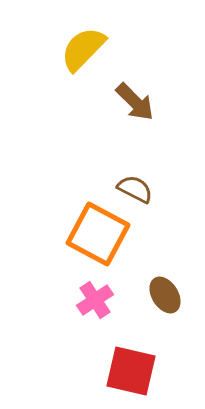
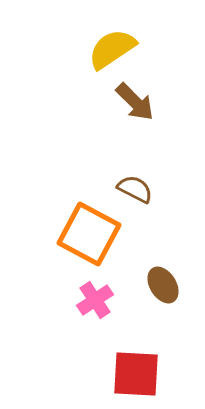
yellow semicircle: moved 29 px right; rotated 12 degrees clockwise
orange square: moved 9 px left
brown ellipse: moved 2 px left, 10 px up
red square: moved 5 px right, 3 px down; rotated 10 degrees counterclockwise
